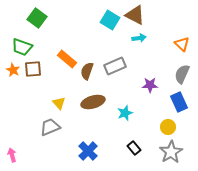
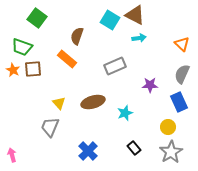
brown semicircle: moved 10 px left, 35 px up
gray trapezoid: rotated 45 degrees counterclockwise
